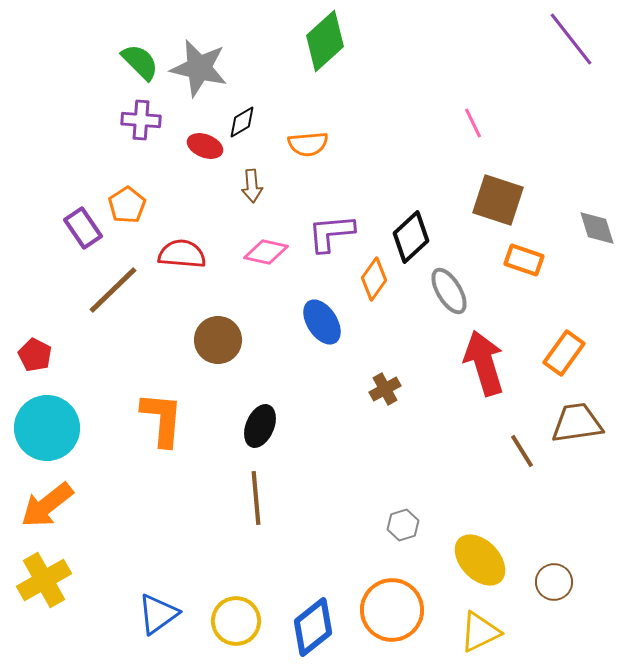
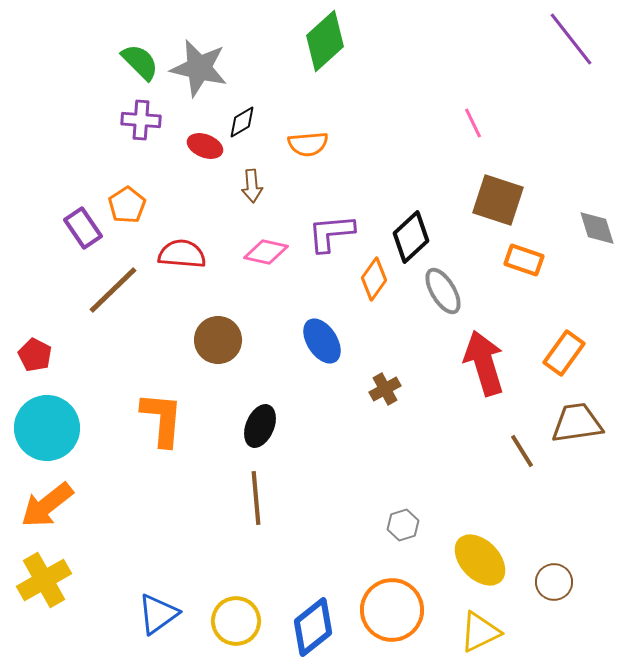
gray ellipse at (449, 291): moved 6 px left
blue ellipse at (322, 322): moved 19 px down
